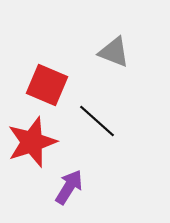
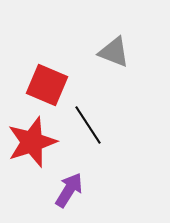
black line: moved 9 px left, 4 px down; rotated 15 degrees clockwise
purple arrow: moved 3 px down
